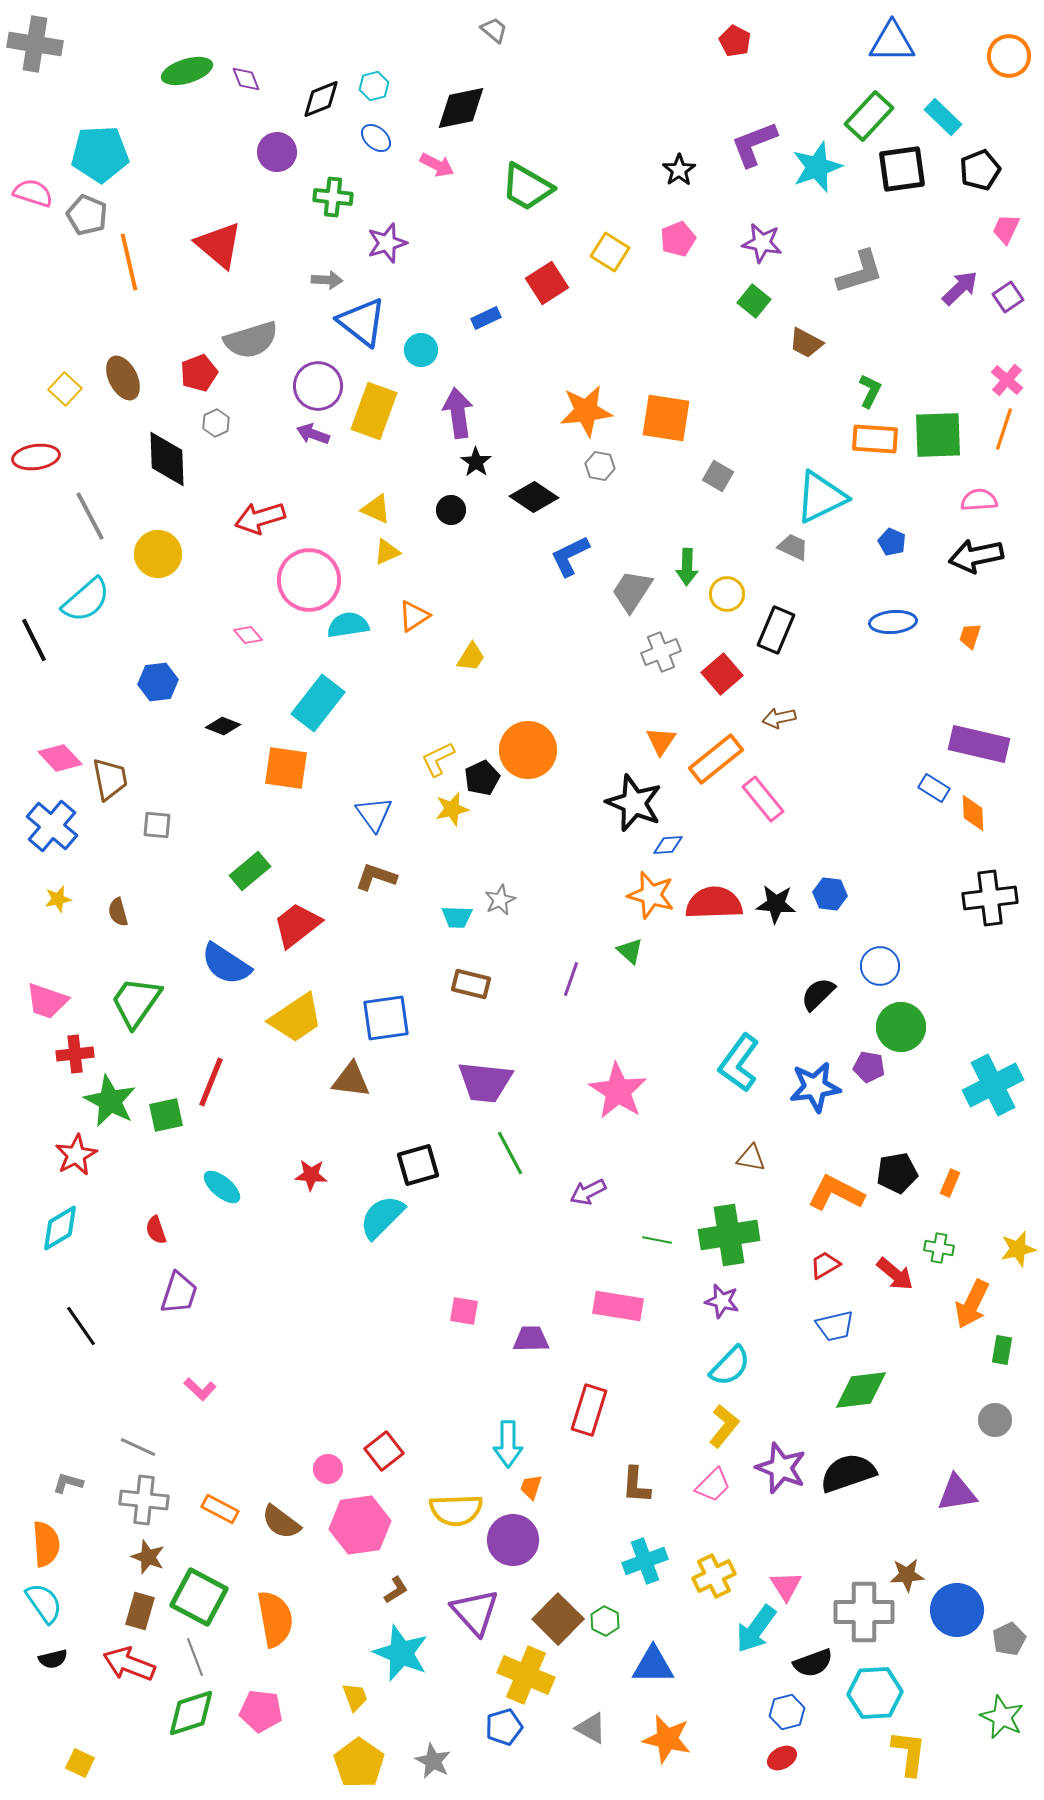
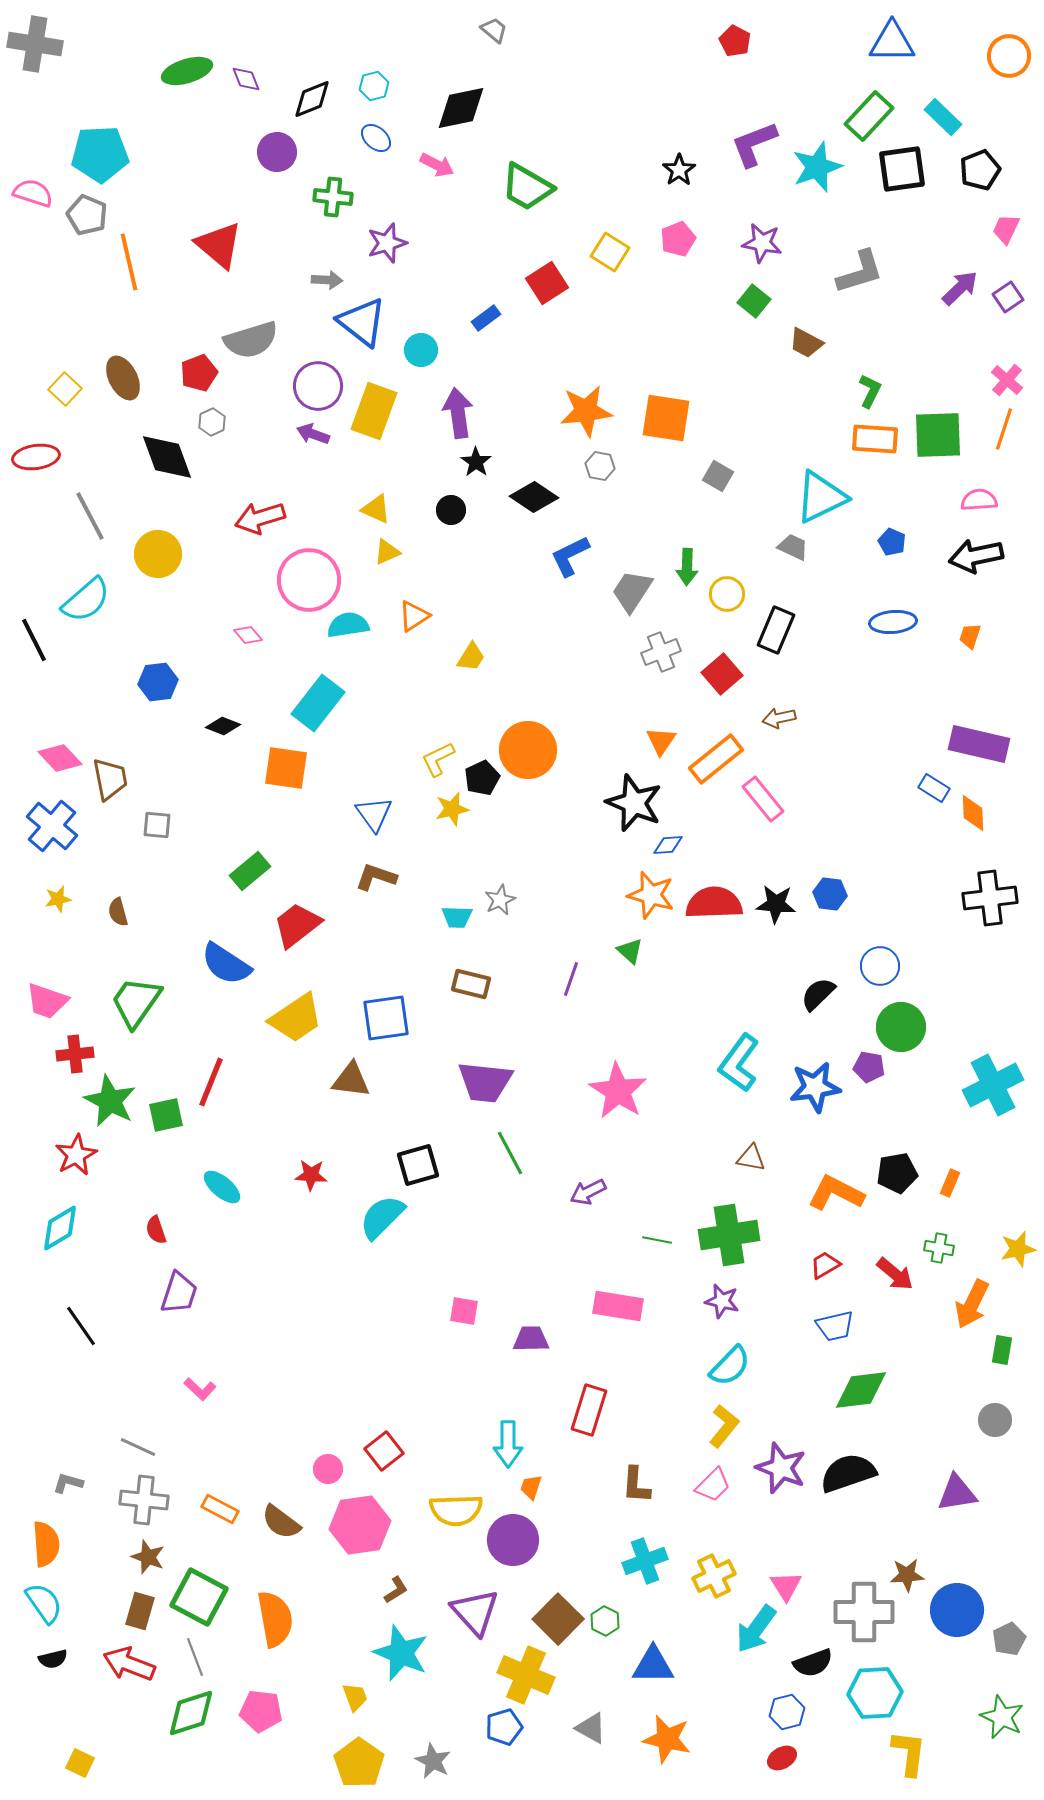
black diamond at (321, 99): moved 9 px left
blue rectangle at (486, 318): rotated 12 degrees counterclockwise
gray hexagon at (216, 423): moved 4 px left, 1 px up
black diamond at (167, 459): moved 2 px up; rotated 18 degrees counterclockwise
